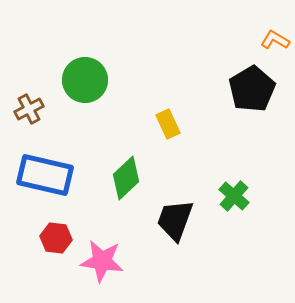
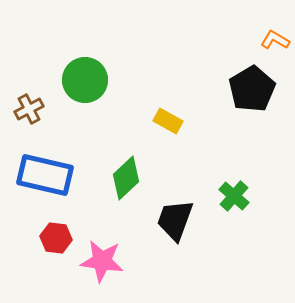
yellow rectangle: moved 3 px up; rotated 36 degrees counterclockwise
